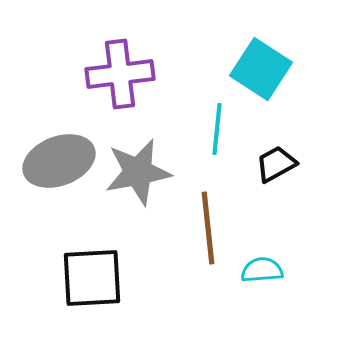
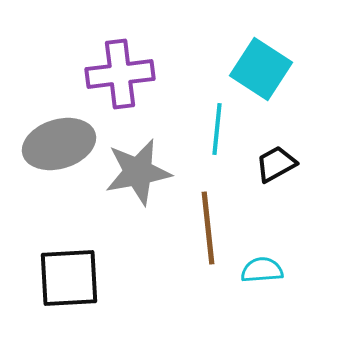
gray ellipse: moved 17 px up; rotated 4 degrees clockwise
black square: moved 23 px left
